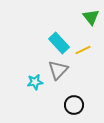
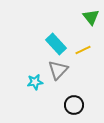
cyan rectangle: moved 3 px left, 1 px down
